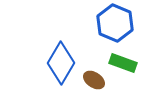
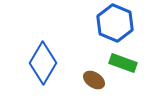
blue diamond: moved 18 px left
